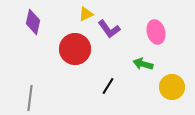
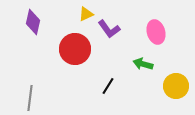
yellow circle: moved 4 px right, 1 px up
